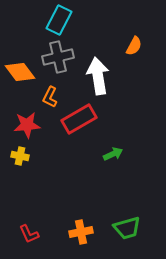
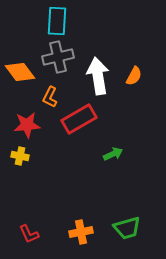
cyan rectangle: moved 2 px left, 1 px down; rotated 24 degrees counterclockwise
orange semicircle: moved 30 px down
